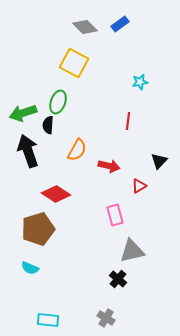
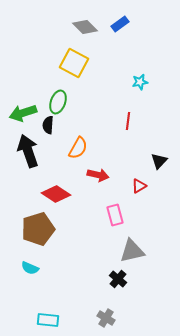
orange semicircle: moved 1 px right, 2 px up
red arrow: moved 11 px left, 9 px down
